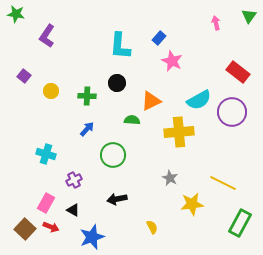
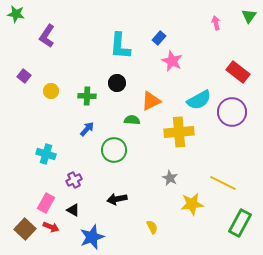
green circle: moved 1 px right, 5 px up
